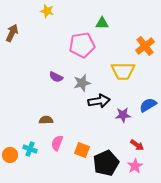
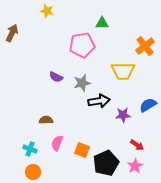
orange circle: moved 23 px right, 17 px down
